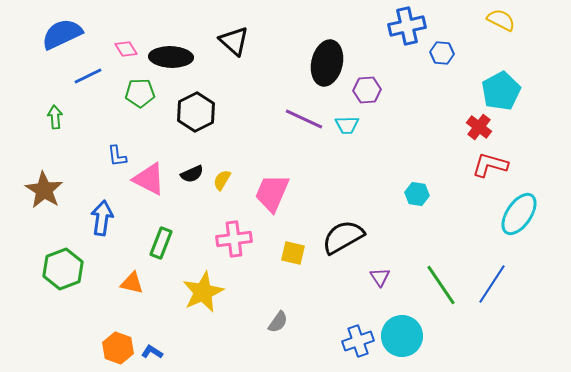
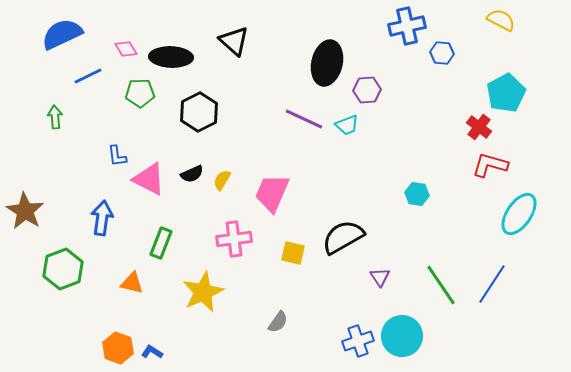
cyan pentagon at (501, 91): moved 5 px right, 2 px down
black hexagon at (196, 112): moved 3 px right
cyan trapezoid at (347, 125): rotated 20 degrees counterclockwise
brown star at (44, 190): moved 19 px left, 21 px down
